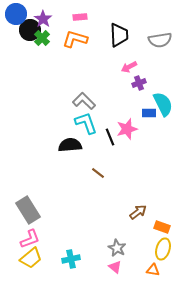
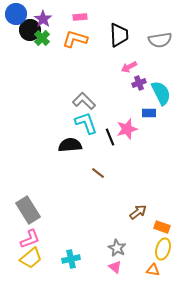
cyan semicircle: moved 2 px left, 11 px up
